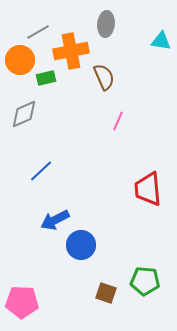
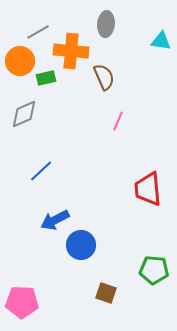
orange cross: rotated 16 degrees clockwise
orange circle: moved 1 px down
green pentagon: moved 9 px right, 11 px up
